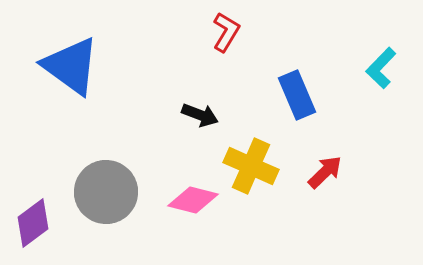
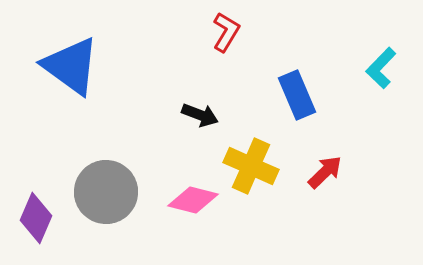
purple diamond: moved 3 px right, 5 px up; rotated 30 degrees counterclockwise
